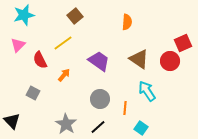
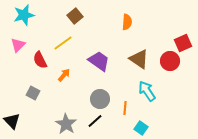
black line: moved 3 px left, 6 px up
